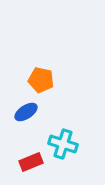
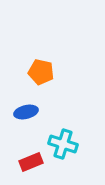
orange pentagon: moved 8 px up
blue ellipse: rotated 20 degrees clockwise
